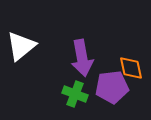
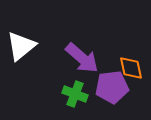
purple arrow: rotated 39 degrees counterclockwise
